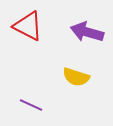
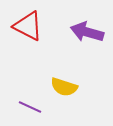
yellow semicircle: moved 12 px left, 10 px down
purple line: moved 1 px left, 2 px down
